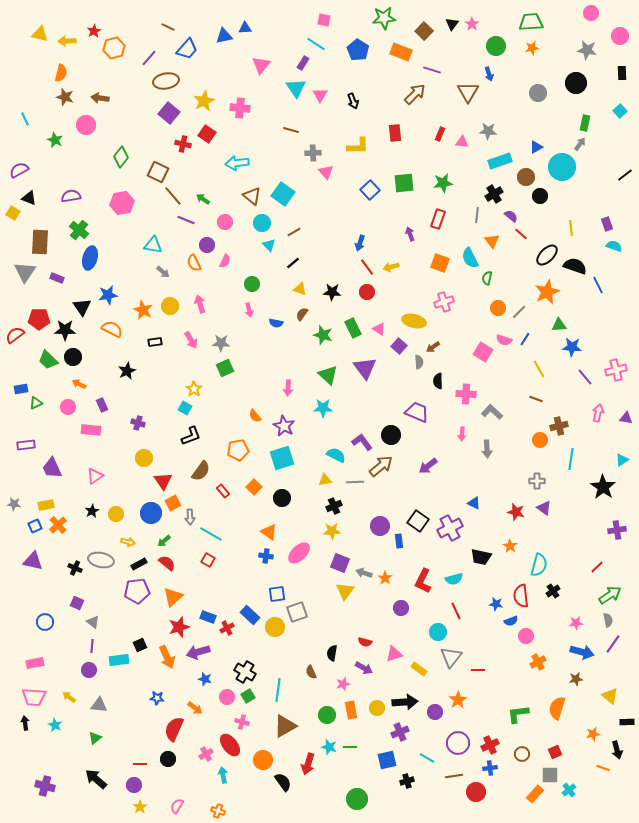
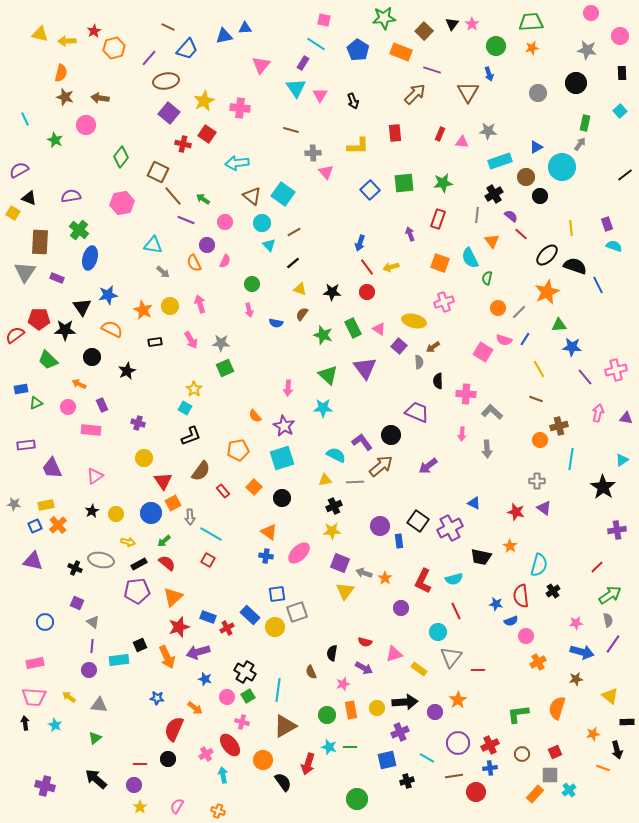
black circle at (73, 357): moved 19 px right
